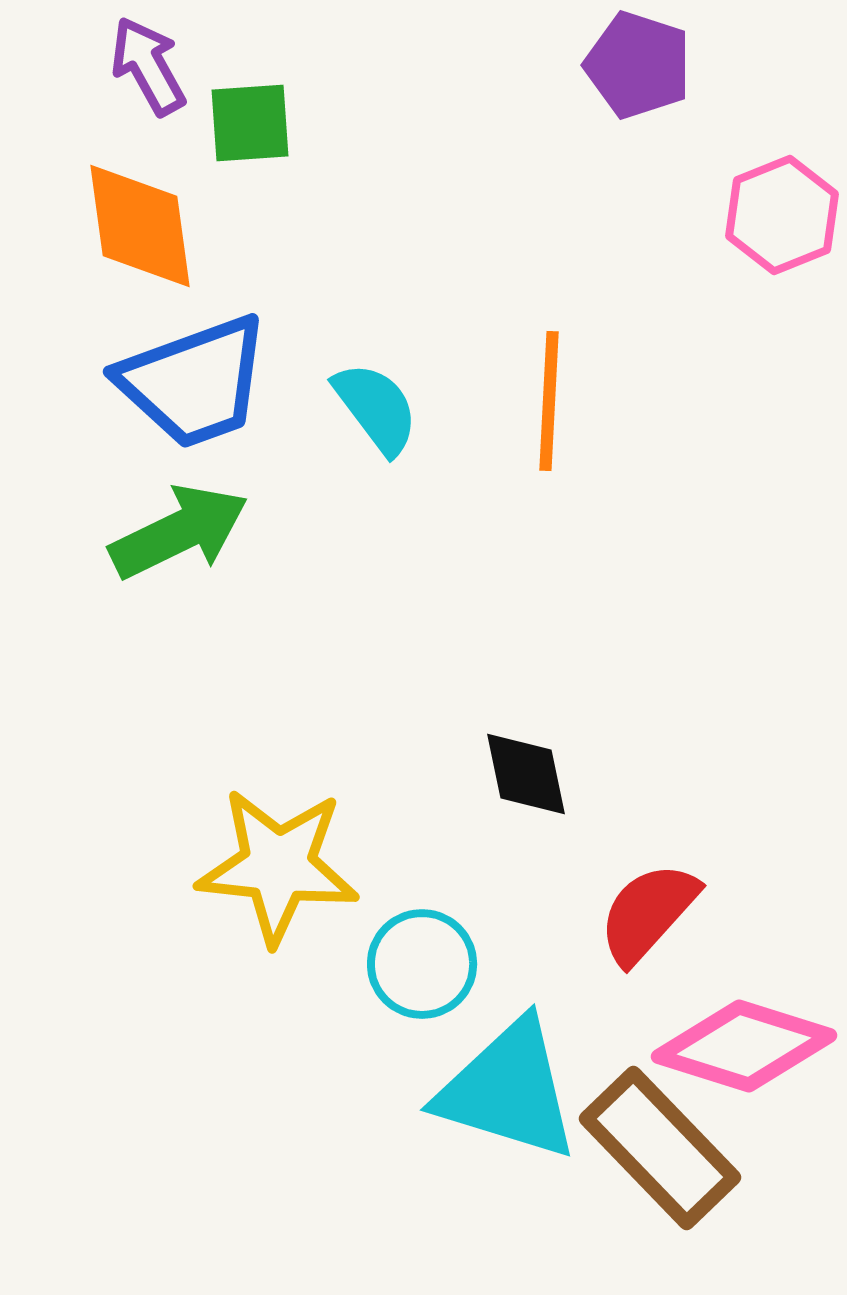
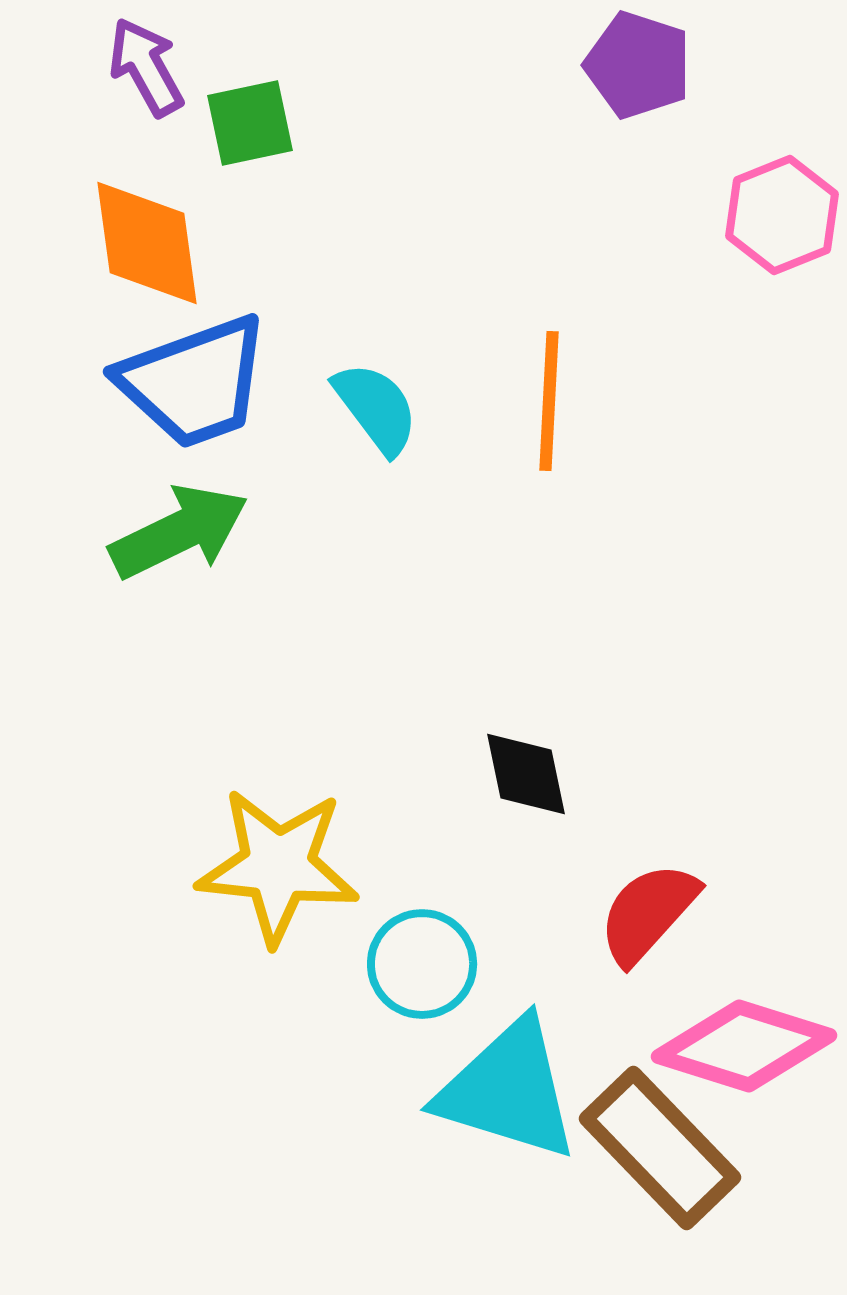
purple arrow: moved 2 px left, 1 px down
green square: rotated 8 degrees counterclockwise
orange diamond: moved 7 px right, 17 px down
